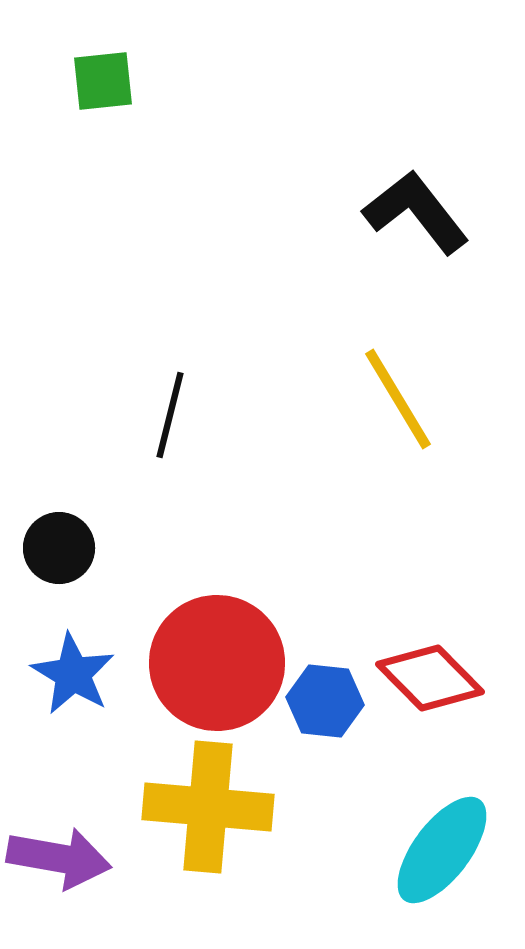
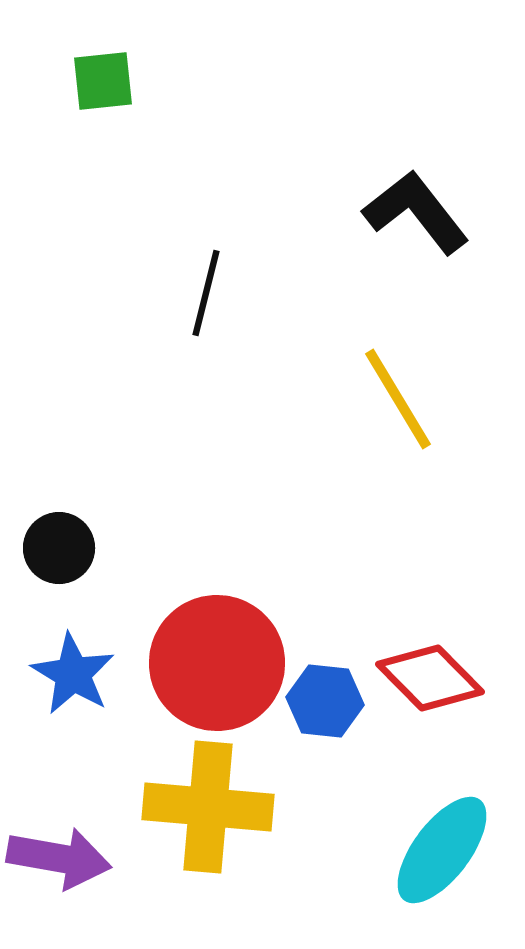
black line: moved 36 px right, 122 px up
